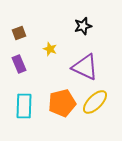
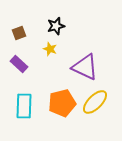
black star: moved 27 px left
purple rectangle: rotated 24 degrees counterclockwise
